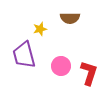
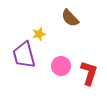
brown semicircle: rotated 48 degrees clockwise
yellow star: moved 1 px left, 5 px down
